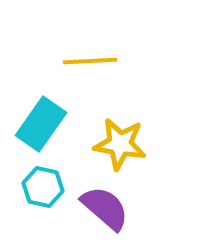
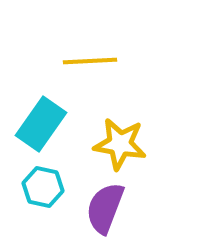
purple semicircle: rotated 110 degrees counterclockwise
